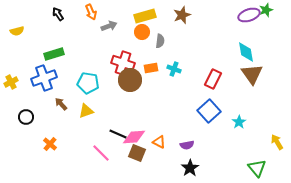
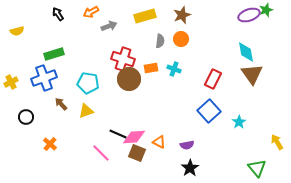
orange arrow: rotated 84 degrees clockwise
orange circle: moved 39 px right, 7 px down
red cross: moved 4 px up
brown circle: moved 1 px left, 1 px up
